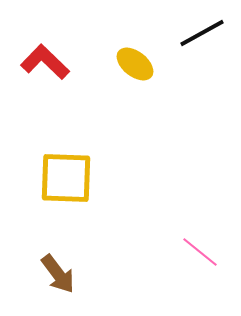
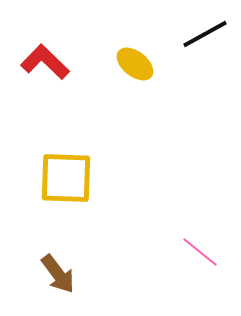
black line: moved 3 px right, 1 px down
